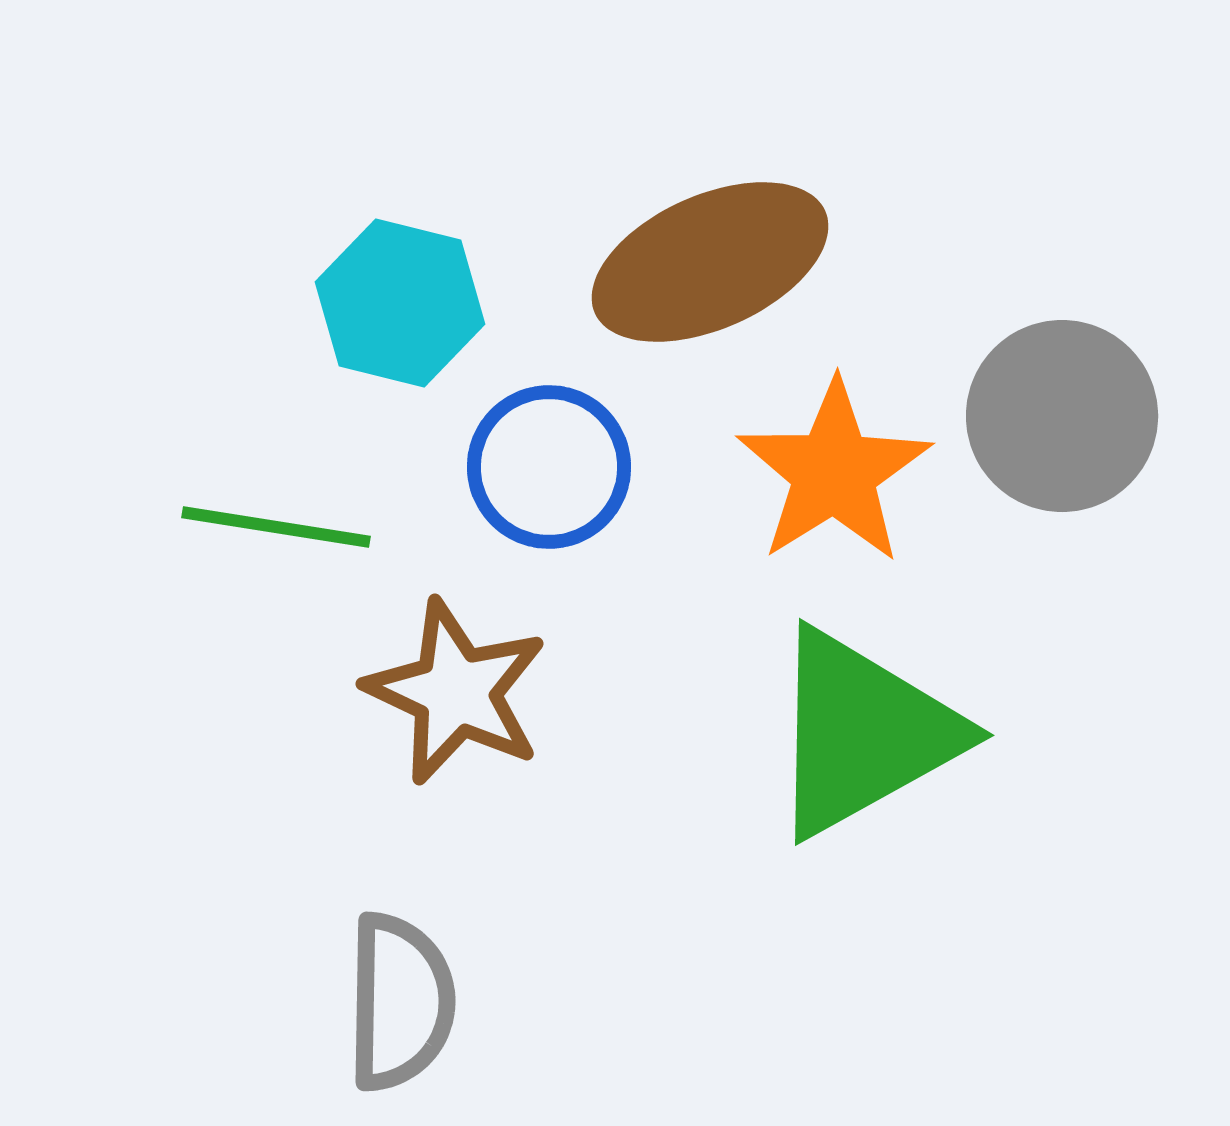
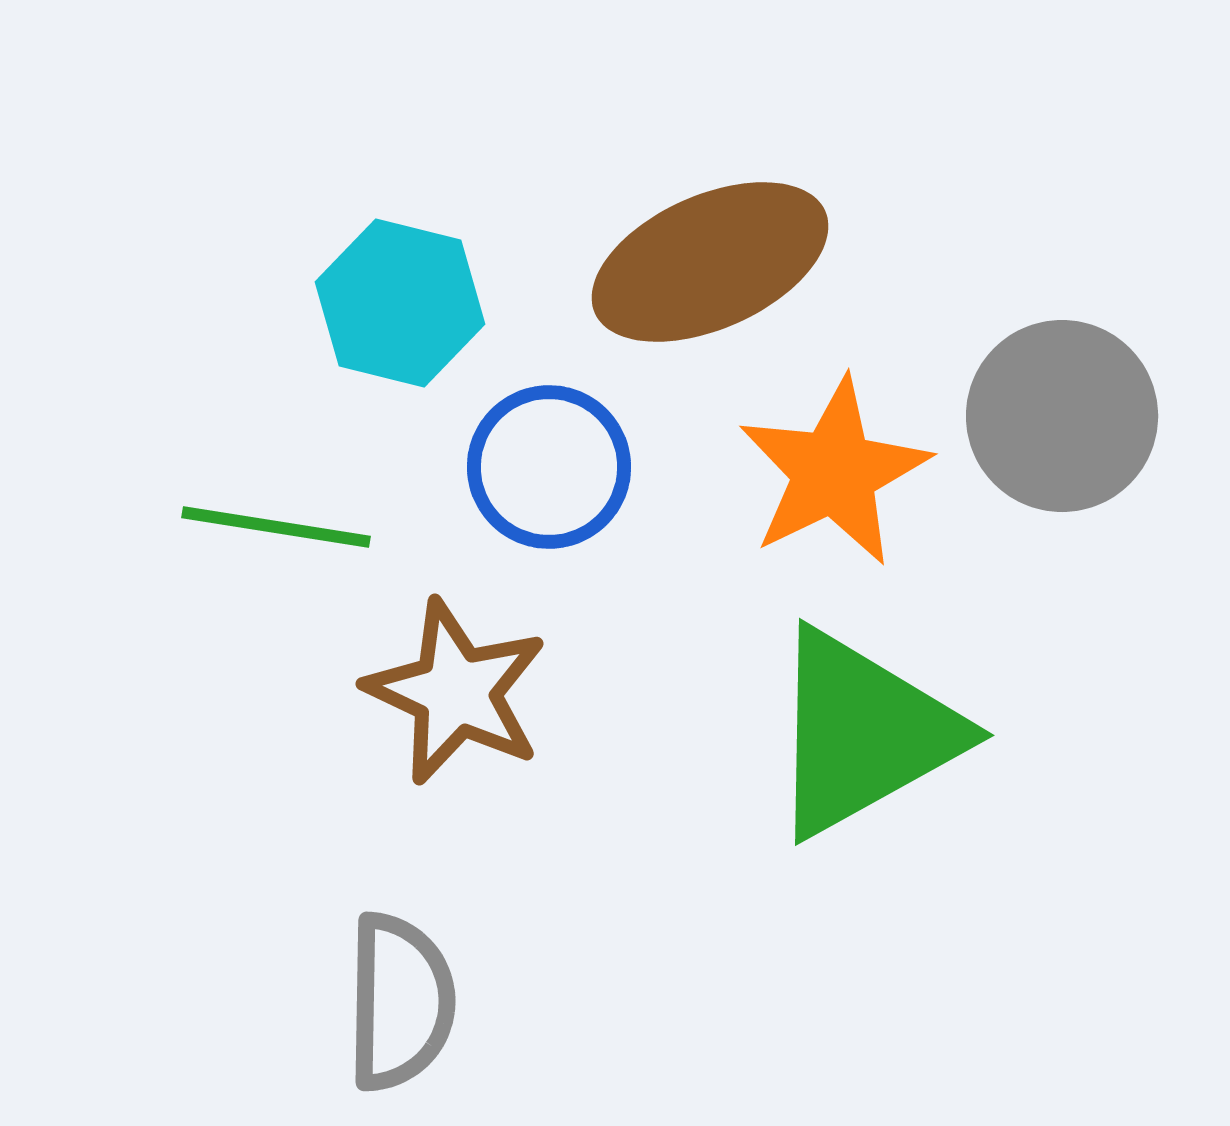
orange star: rotated 6 degrees clockwise
